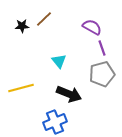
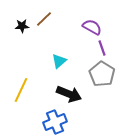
cyan triangle: rotated 28 degrees clockwise
gray pentagon: rotated 25 degrees counterclockwise
yellow line: moved 2 px down; rotated 50 degrees counterclockwise
